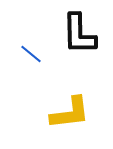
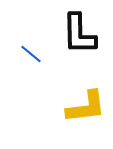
yellow L-shape: moved 16 px right, 6 px up
